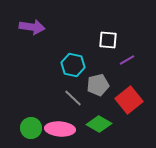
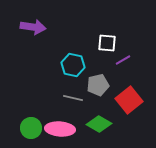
purple arrow: moved 1 px right
white square: moved 1 px left, 3 px down
purple line: moved 4 px left
gray line: rotated 30 degrees counterclockwise
